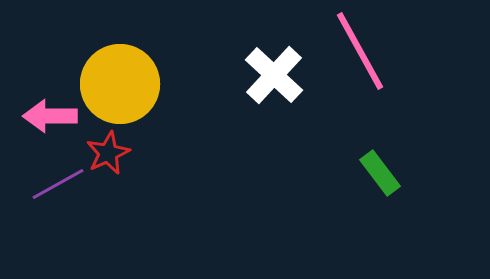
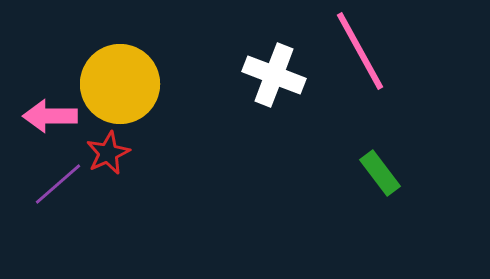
white cross: rotated 22 degrees counterclockwise
purple line: rotated 12 degrees counterclockwise
